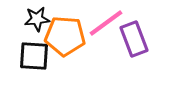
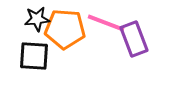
pink line: rotated 57 degrees clockwise
orange pentagon: moved 7 px up
